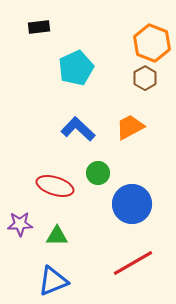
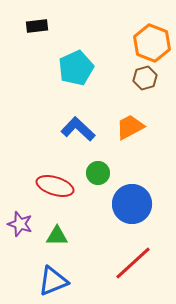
black rectangle: moved 2 px left, 1 px up
brown hexagon: rotated 15 degrees clockwise
purple star: rotated 20 degrees clockwise
red line: rotated 12 degrees counterclockwise
